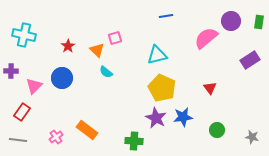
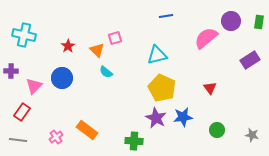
gray star: moved 2 px up
